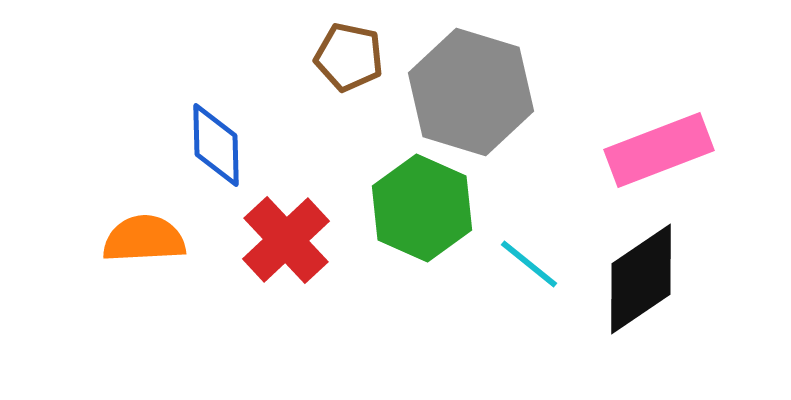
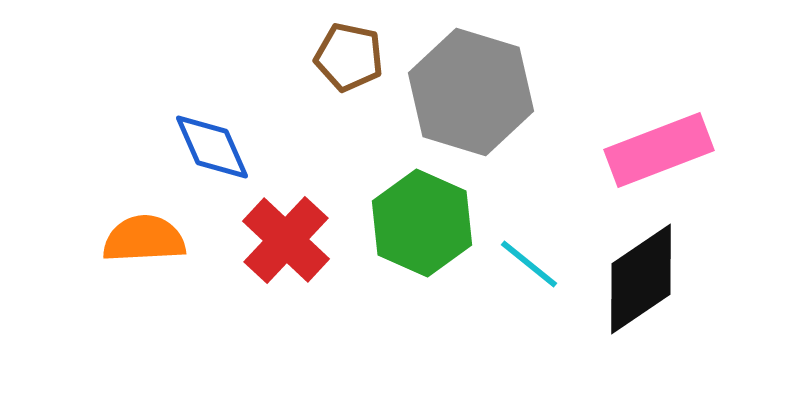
blue diamond: moved 4 px left, 2 px down; rotated 22 degrees counterclockwise
green hexagon: moved 15 px down
red cross: rotated 4 degrees counterclockwise
